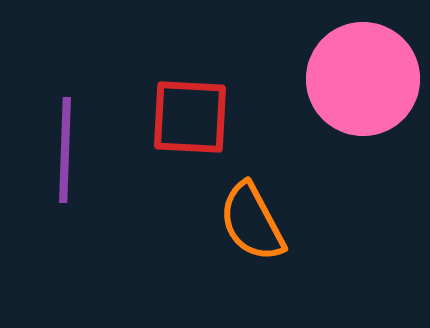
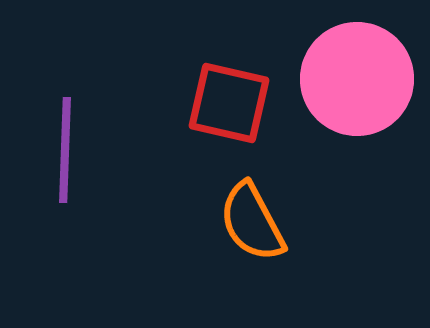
pink circle: moved 6 px left
red square: moved 39 px right, 14 px up; rotated 10 degrees clockwise
